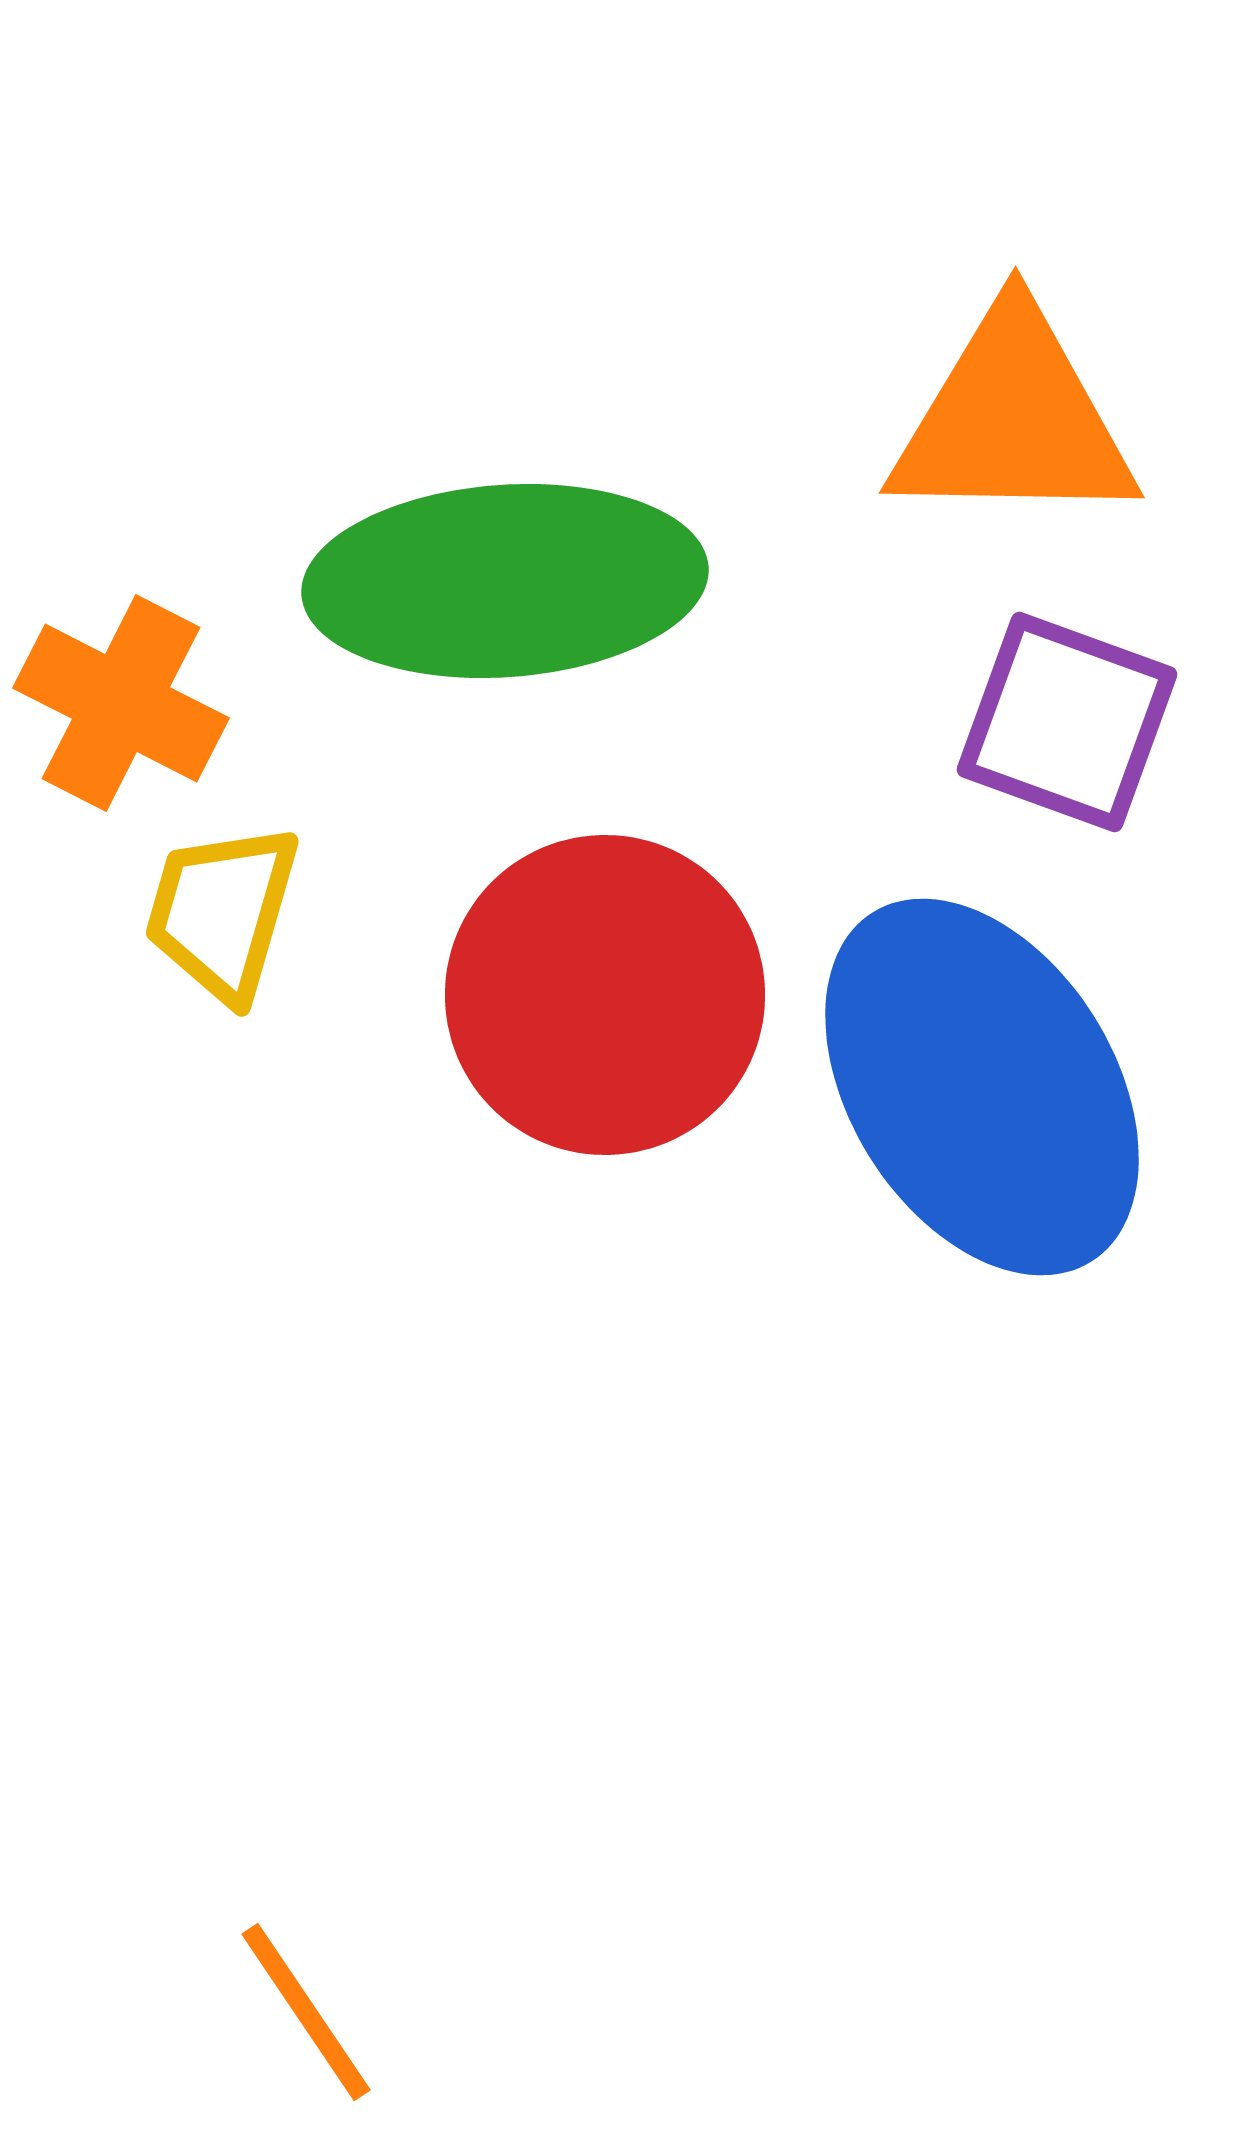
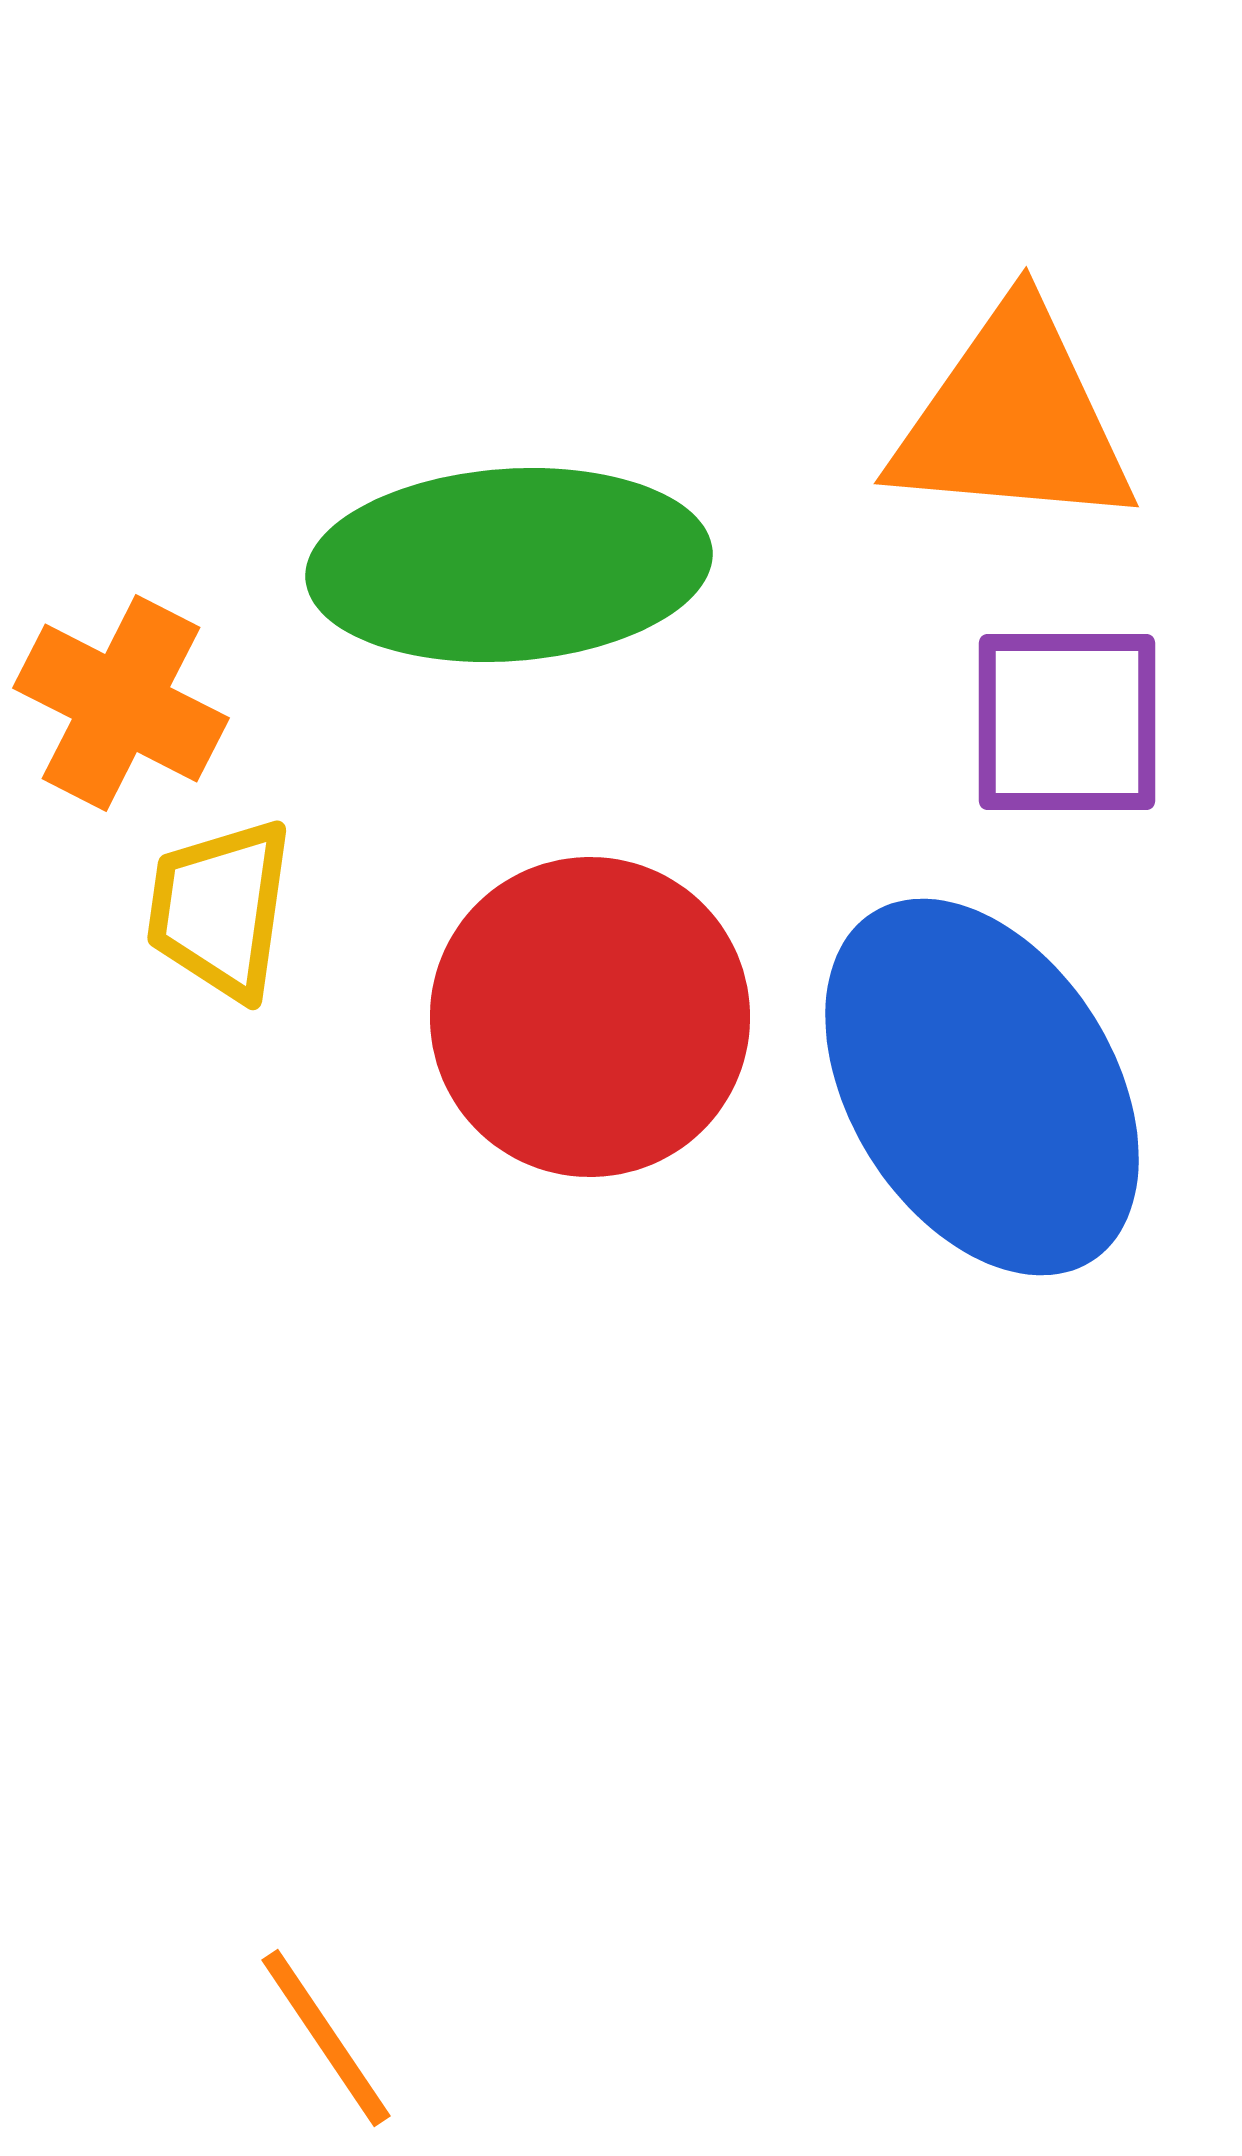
orange triangle: rotated 4 degrees clockwise
green ellipse: moved 4 px right, 16 px up
purple square: rotated 20 degrees counterclockwise
yellow trapezoid: moved 2 px left, 3 px up; rotated 8 degrees counterclockwise
red circle: moved 15 px left, 22 px down
orange line: moved 20 px right, 26 px down
